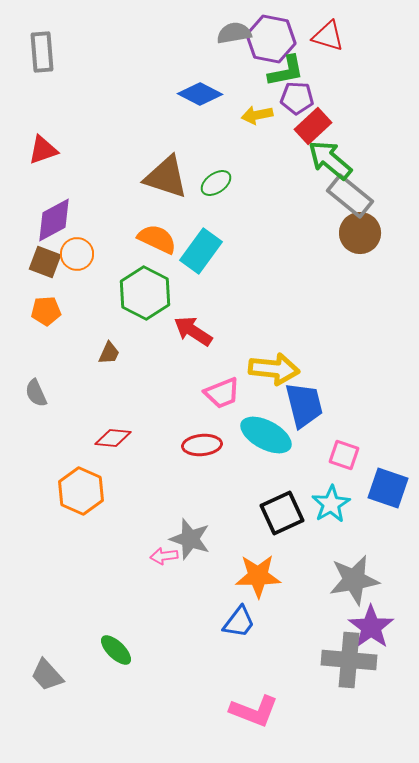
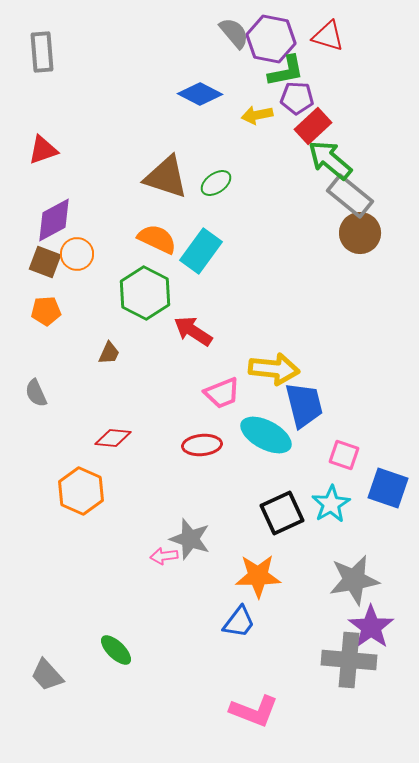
gray semicircle at (234, 33): rotated 60 degrees clockwise
